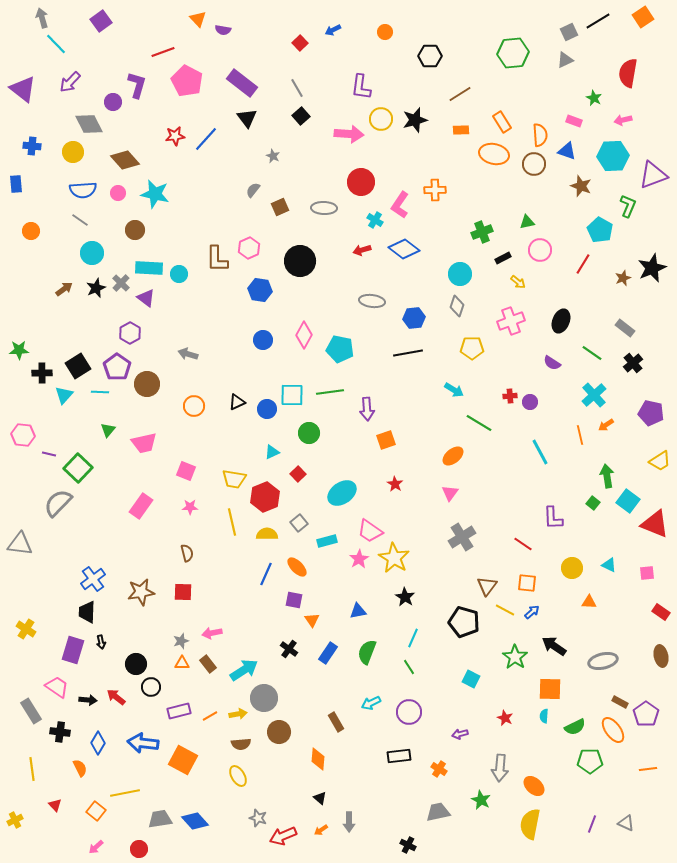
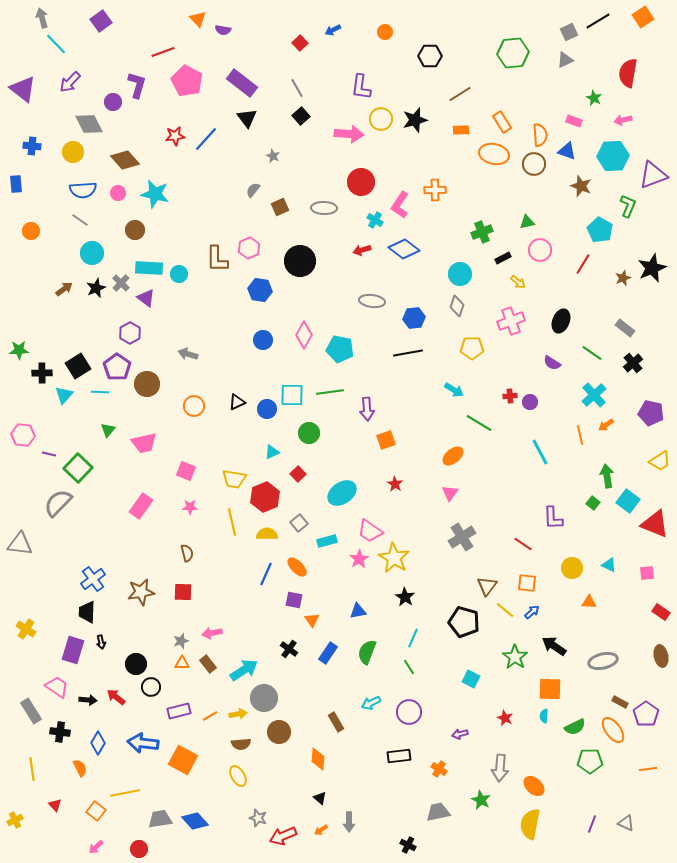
yellow line at (505, 610): rotated 12 degrees clockwise
